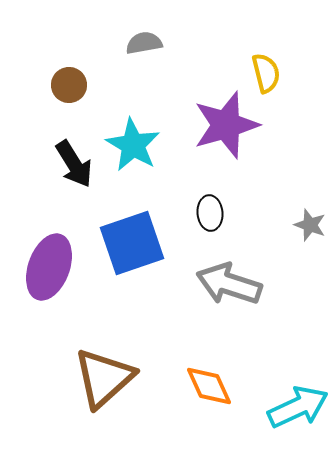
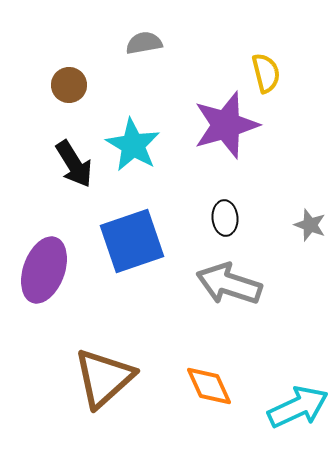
black ellipse: moved 15 px right, 5 px down
blue square: moved 2 px up
purple ellipse: moved 5 px left, 3 px down
